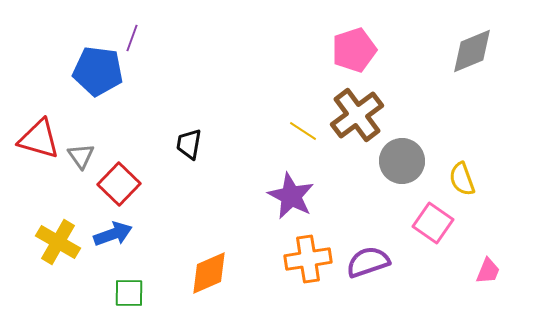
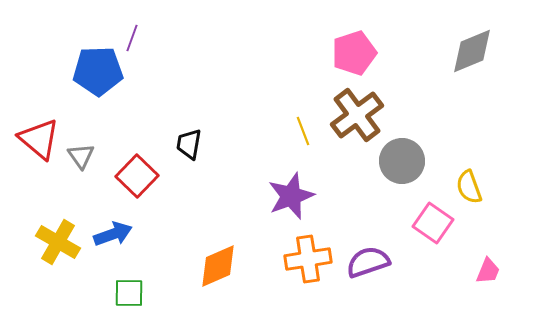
pink pentagon: moved 3 px down
blue pentagon: rotated 9 degrees counterclockwise
yellow line: rotated 36 degrees clockwise
red triangle: rotated 24 degrees clockwise
yellow semicircle: moved 7 px right, 8 px down
red square: moved 18 px right, 8 px up
purple star: rotated 24 degrees clockwise
orange diamond: moved 9 px right, 7 px up
